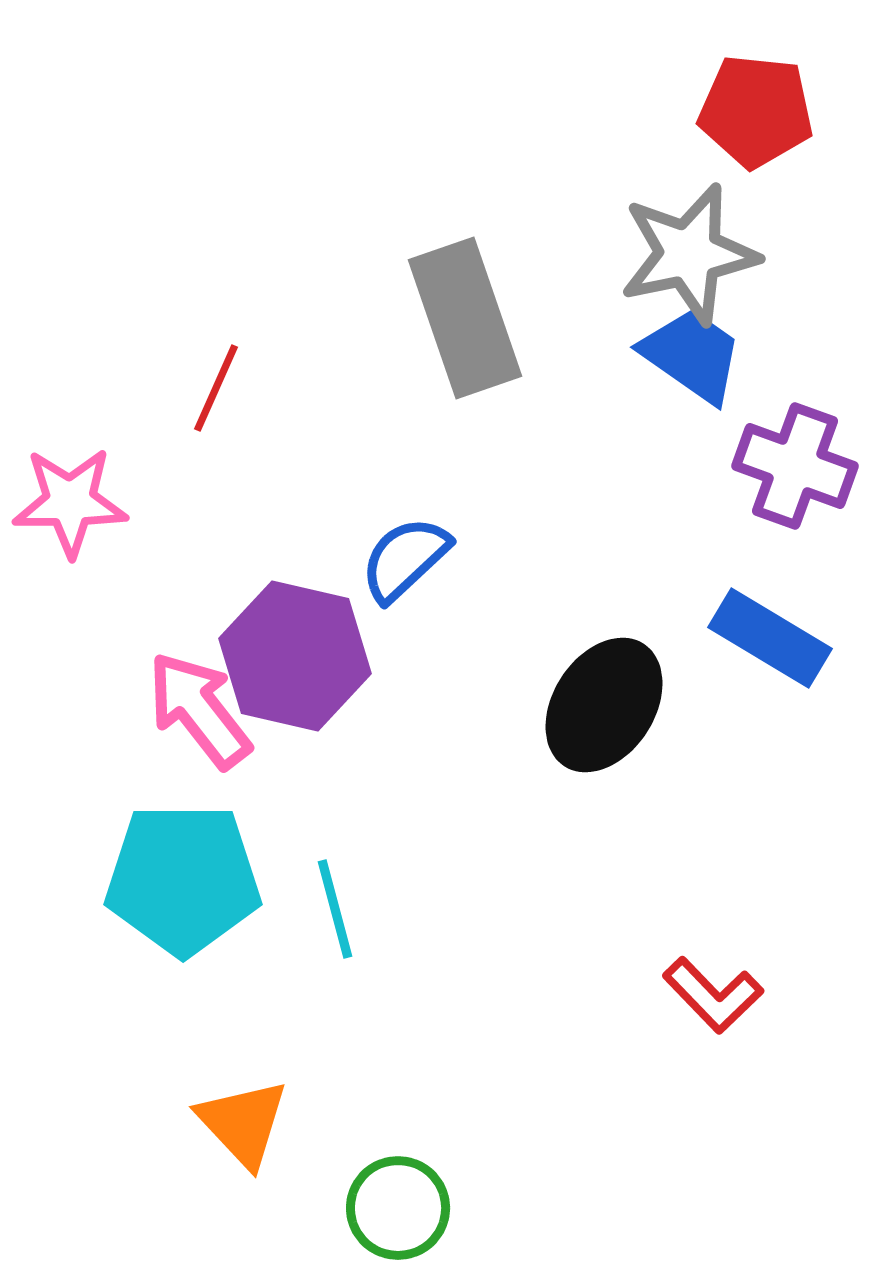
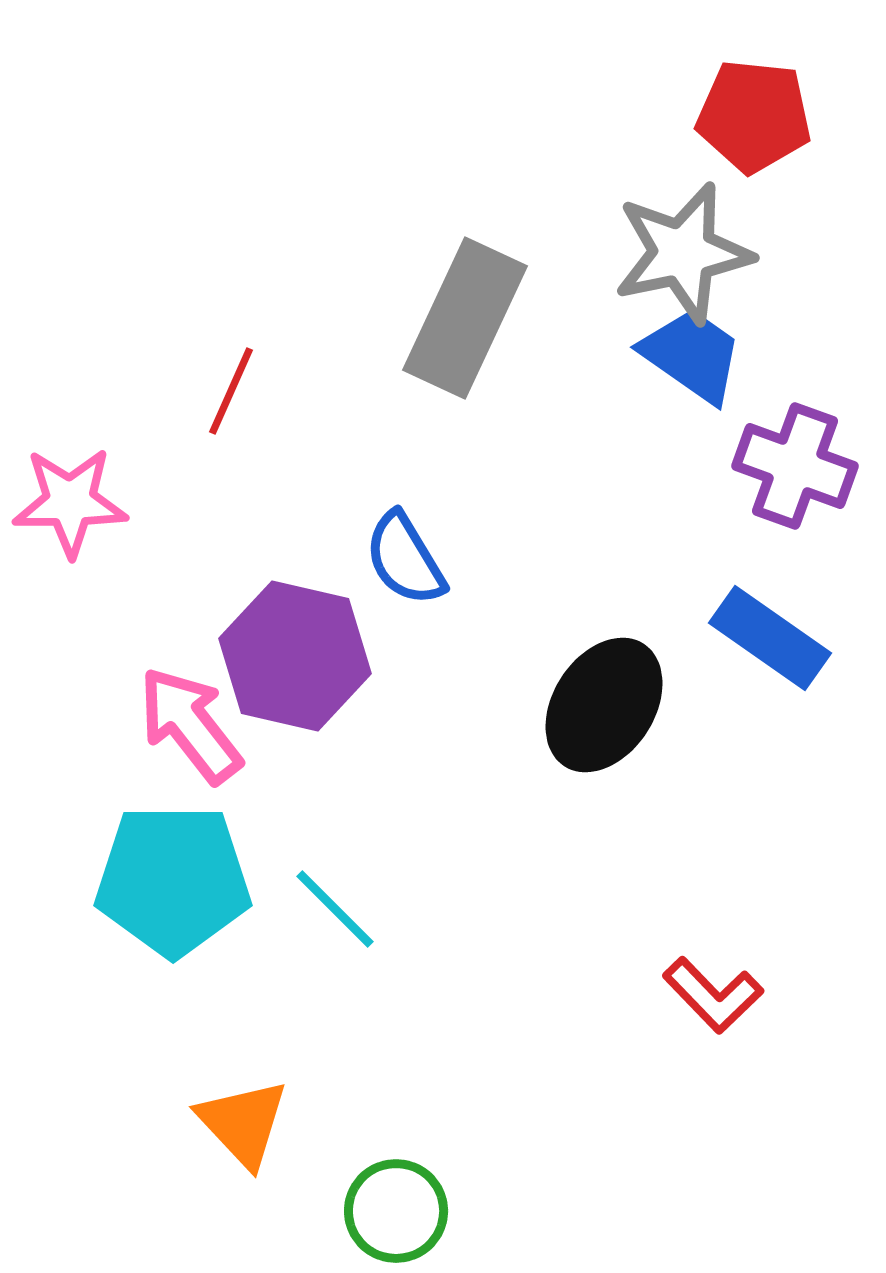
red pentagon: moved 2 px left, 5 px down
gray star: moved 6 px left, 1 px up
gray rectangle: rotated 44 degrees clockwise
red line: moved 15 px right, 3 px down
blue semicircle: rotated 78 degrees counterclockwise
blue rectangle: rotated 4 degrees clockwise
pink arrow: moved 9 px left, 15 px down
cyan pentagon: moved 10 px left, 1 px down
cyan line: rotated 30 degrees counterclockwise
green circle: moved 2 px left, 3 px down
